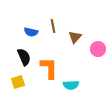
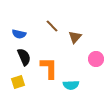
brown line: moved 1 px left; rotated 32 degrees counterclockwise
blue semicircle: moved 12 px left, 2 px down
pink circle: moved 2 px left, 10 px down
